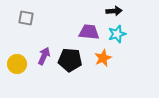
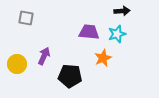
black arrow: moved 8 px right
black pentagon: moved 16 px down
